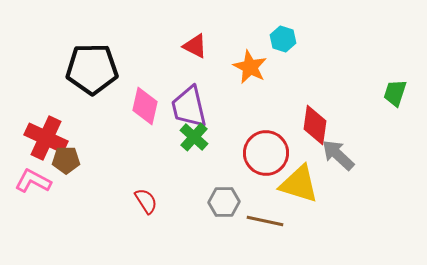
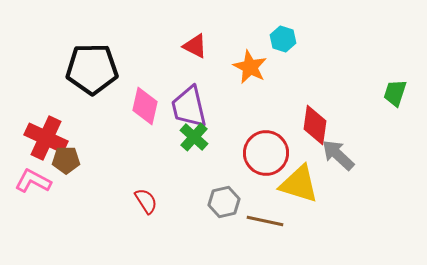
gray hexagon: rotated 12 degrees counterclockwise
